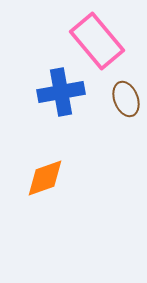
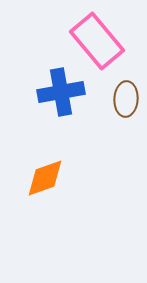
brown ellipse: rotated 24 degrees clockwise
